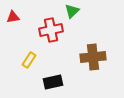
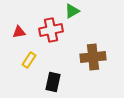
green triangle: rotated 14 degrees clockwise
red triangle: moved 6 px right, 15 px down
black rectangle: rotated 66 degrees counterclockwise
